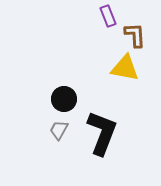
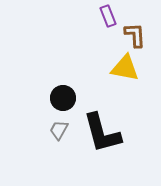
black circle: moved 1 px left, 1 px up
black L-shape: rotated 144 degrees clockwise
